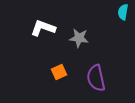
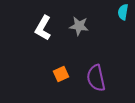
white L-shape: rotated 80 degrees counterclockwise
gray star: moved 12 px up
orange square: moved 2 px right, 2 px down
